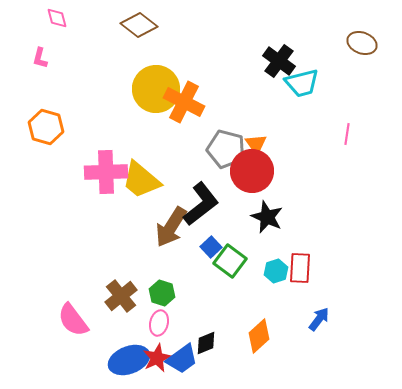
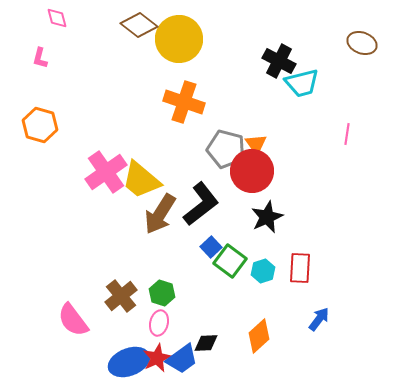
black cross: rotated 8 degrees counterclockwise
yellow circle: moved 23 px right, 50 px up
orange cross: rotated 9 degrees counterclockwise
orange hexagon: moved 6 px left, 2 px up
pink cross: rotated 33 degrees counterclockwise
black star: rotated 24 degrees clockwise
brown arrow: moved 11 px left, 13 px up
cyan hexagon: moved 13 px left
black diamond: rotated 20 degrees clockwise
blue ellipse: moved 2 px down
